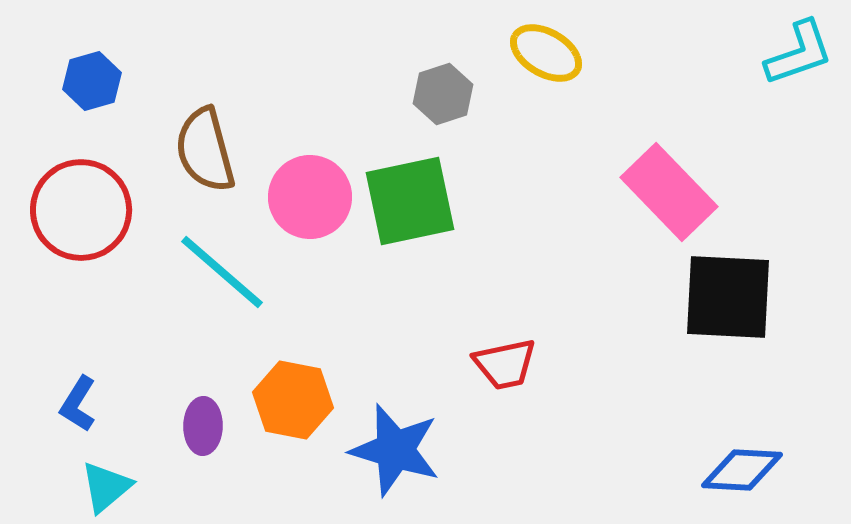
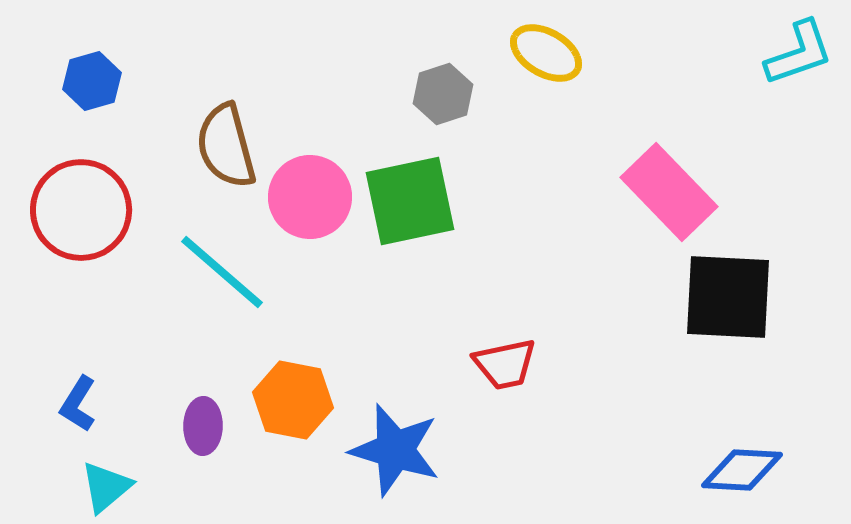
brown semicircle: moved 21 px right, 4 px up
